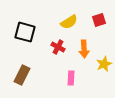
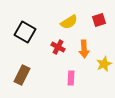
black square: rotated 15 degrees clockwise
